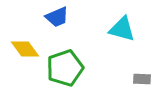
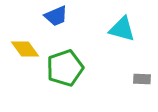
blue trapezoid: moved 1 px left, 1 px up
